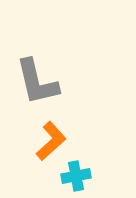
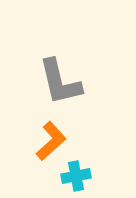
gray L-shape: moved 23 px right
